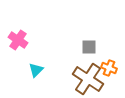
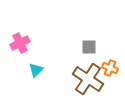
pink cross: moved 2 px right, 3 px down; rotated 30 degrees clockwise
orange cross: moved 1 px right
